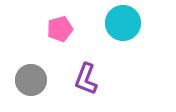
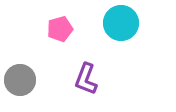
cyan circle: moved 2 px left
gray circle: moved 11 px left
